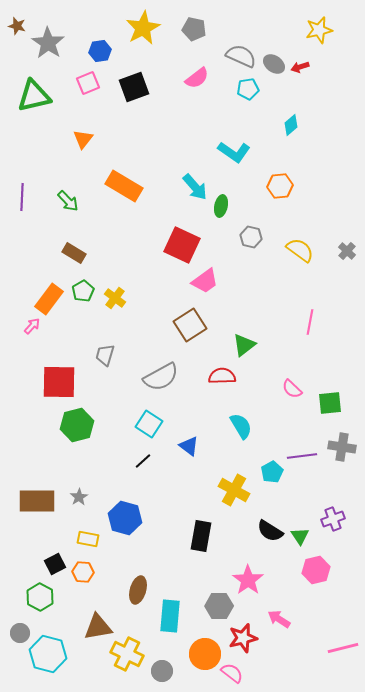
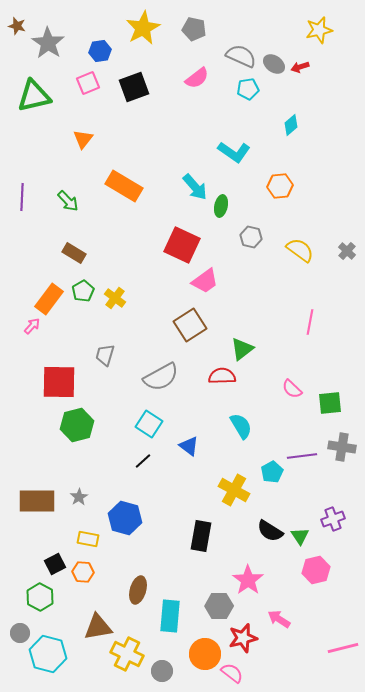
green triangle at (244, 345): moved 2 px left, 4 px down
